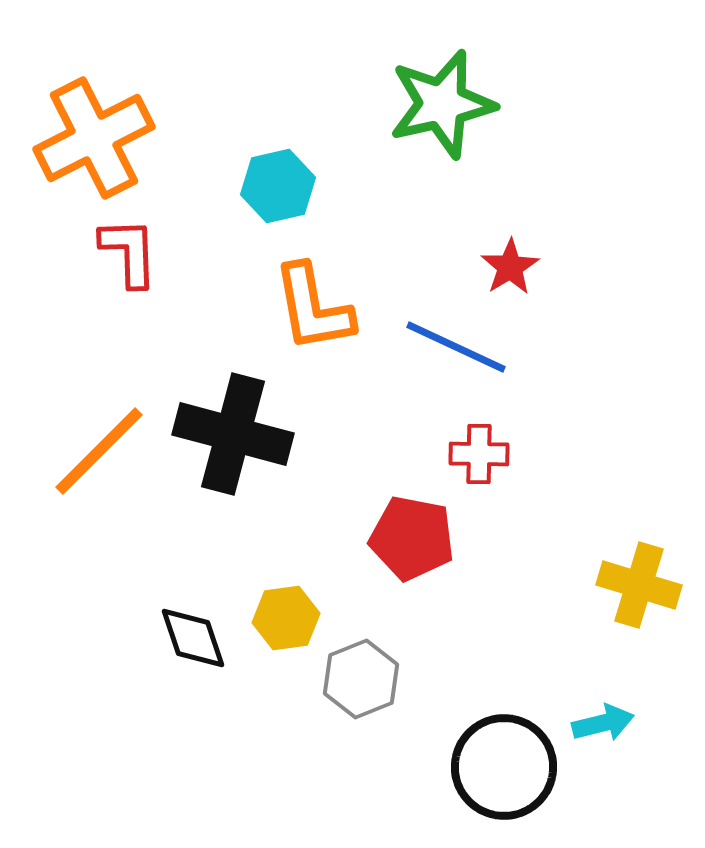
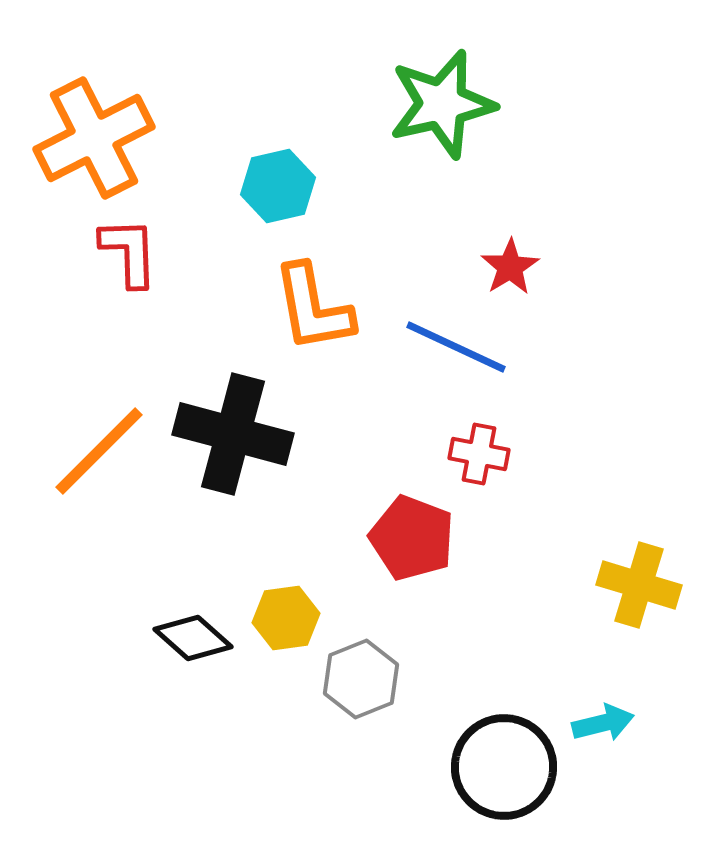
red cross: rotated 10 degrees clockwise
red pentagon: rotated 10 degrees clockwise
black diamond: rotated 30 degrees counterclockwise
